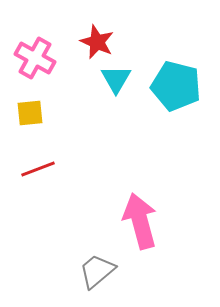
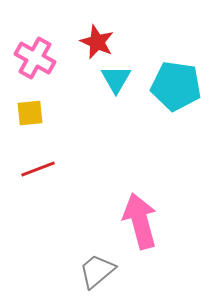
cyan pentagon: rotated 6 degrees counterclockwise
